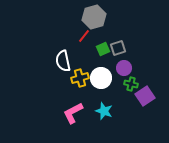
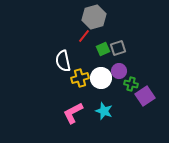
purple circle: moved 5 px left, 3 px down
